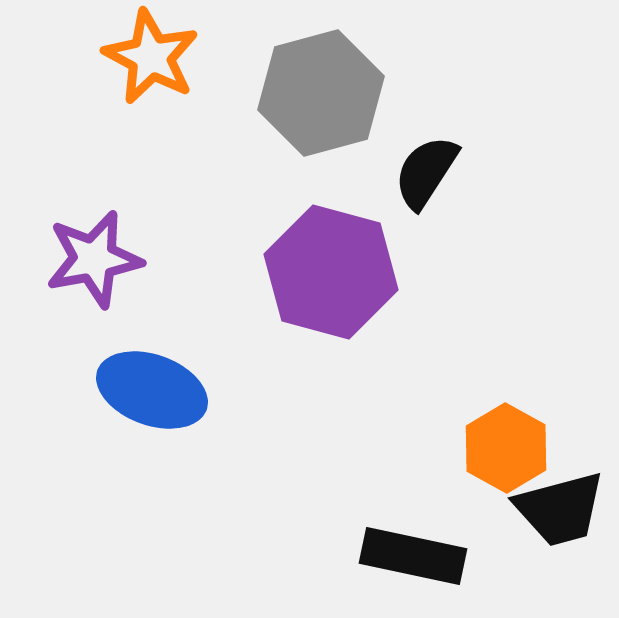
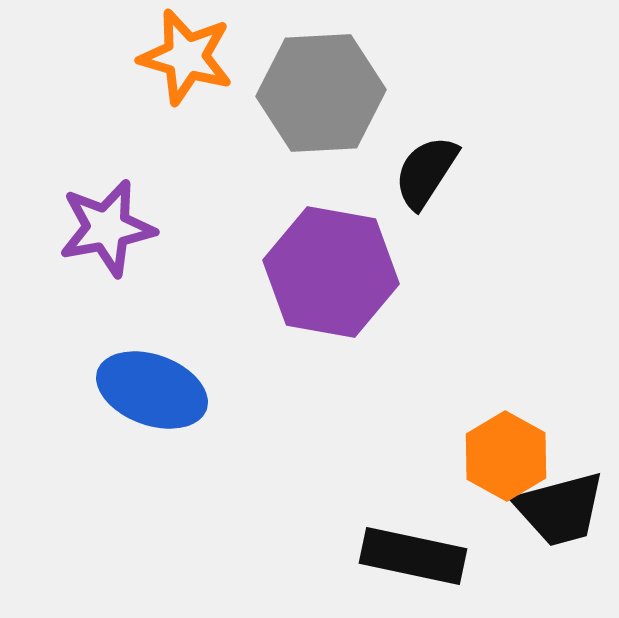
orange star: moved 35 px right; rotated 12 degrees counterclockwise
gray hexagon: rotated 12 degrees clockwise
purple star: moved 13 px right, 31 px up
purple hexagon: rotated 5 degrees counterclockwise
orange hexagon: moved 8 px down
